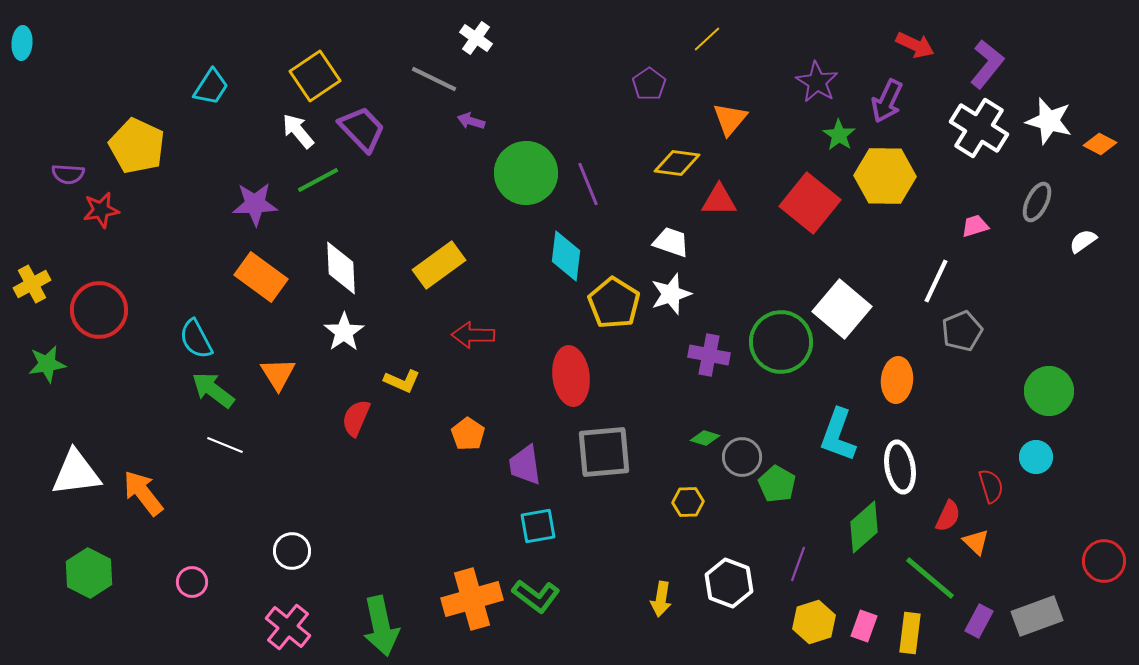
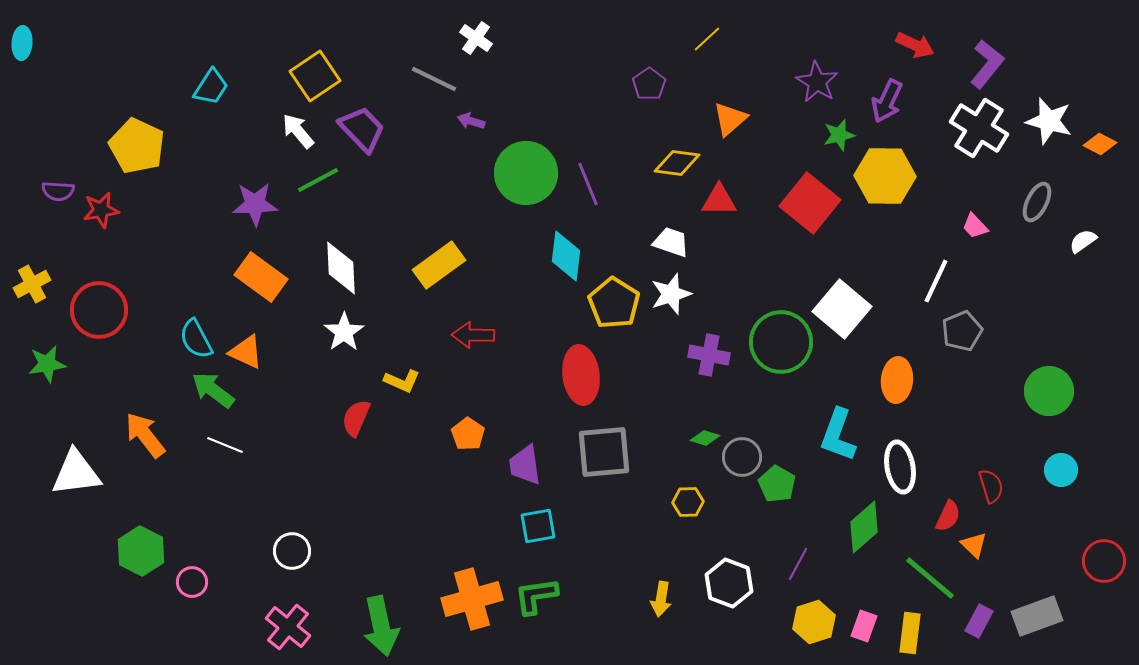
orange triangle at (730, 119): rotated 9 degrees clockwise
green star at (839, 135): rotated 24 degrees clockwise
purple semicircle at (68, 174): moved 10 px left, 17 px down
pink trapezoid at (975, 226): rotated 116 degrees counterclockwise
orange triangle at (278, 374): moved 32 px left, 22 px up; rotated 33 degrees counterclockwise
red ellipse at (571, 376): moved 10 px right, 1 px up
cyan circle at (1036, 457): moved 25 px right, 13 px down
orange arrow at (143, 493): moved 2 px right, 58 px up
orange triangle at (976, 542): moved 2 px left, 3 px down
purple line at (798, 564): rotated 8 degrees clockwise
green hexagon at (89, 573): moved 52 px right, 22 px up
green L-shape at (536, 596): rotated 135 degrees clockwise
